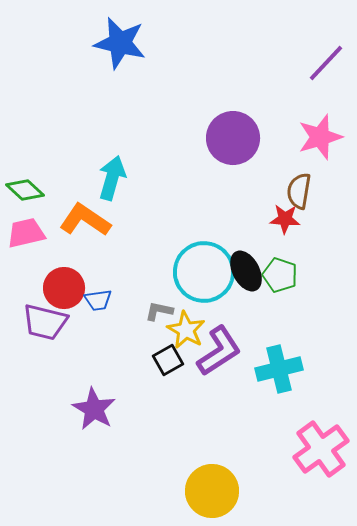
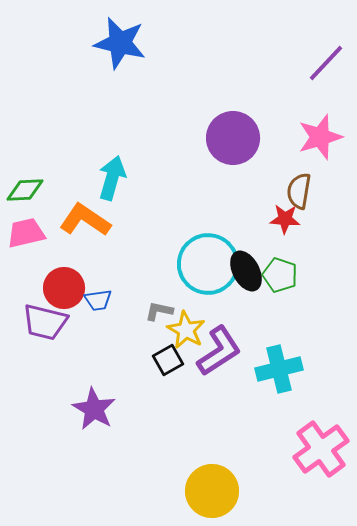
green diamond: rotated 45 degrees counterclockwise
cyan circle: moved 4 px right, 8 px up
